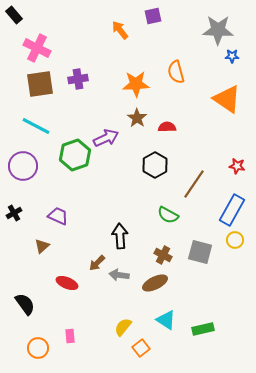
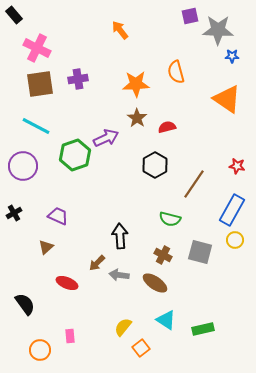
purple square: moved 37 px right
red semicircle: rotated 12 degrees counterclockwise
green semicircle: moved 2 px right, 4 px down; rotated 15 degrees counterclockwise
brown triangle: moved 4 px right, 1 px down
brown ellipse: rotated 60 degrees clockwise
orange circle: moved 2 px right, 2 px down
